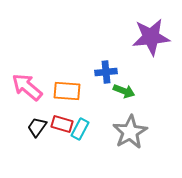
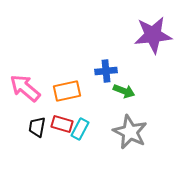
purple star: moved 2 px right, 2 px up
blue cross: moved 1 px up
pink arrow: moved 2 px left, 1 px down
orange rectangle: rotated 16 degrees counterclockwise
black trapezoid: rotated 25 degrees counterclockwise
gray star: rotated 16 degrees counterclockwise
